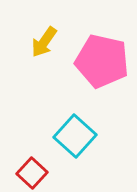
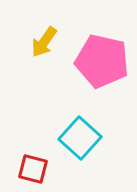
cyan square: moved 5 px right, 2 px down
red square: moved 1 px right, 4 px up; rotated 28 degrees counterclockwise
